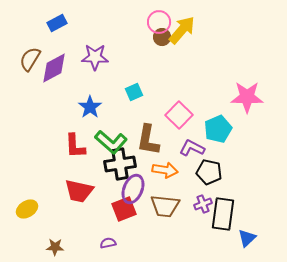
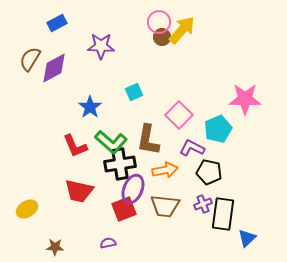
purple star: moved 6 px right, 11 px up
pink star: moved 2 px left, 2 px down
red L-shape: rotated 20 degrees counterclockwise
orange arrow: rotated 20 degrees counterclockwise
